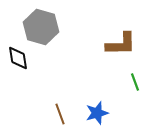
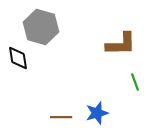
brown line: moved 1 px right, 3 px down; rotated 70 degrees counterclockwise
